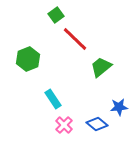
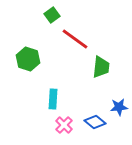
green square: moved 4 px left
red line: rotated 8 degrees counterclockwise
green hexagon: rotated 20 degrees counterclockwise
green trapezoid: rotated 135 degrees clockwise
cyan rectangle: rotated 36 degrees clockwise
blue diamond: moved 2 px left, 2 px up
